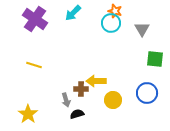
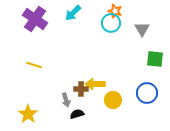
yellow arrow: moved 1 px left, 3 px down
